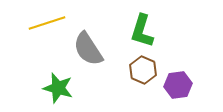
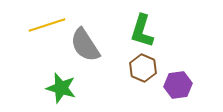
yellow line: moved 2 px down
gray semicircle: moved 3 px left, 4 px up
brown hexagon: moved 2 px up
green star: moved 3 px right
